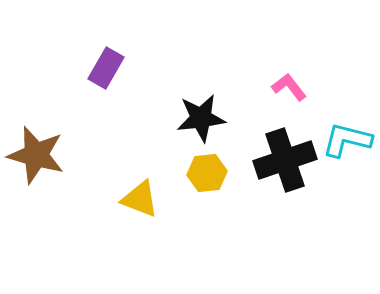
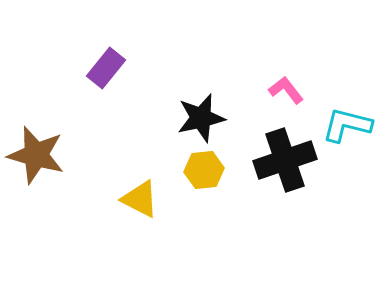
purple rectangle: rotated 9 degrees clockwise
pink L-shape: moved 3 px left, 3 px down
black star: rotated 6 degrees counterclockwise
cyan L-shape: moved 15 px up
yellow hexagon: moved 3 px left, 3 px up
yellow triangle: rotated 6 degrees clockwise
